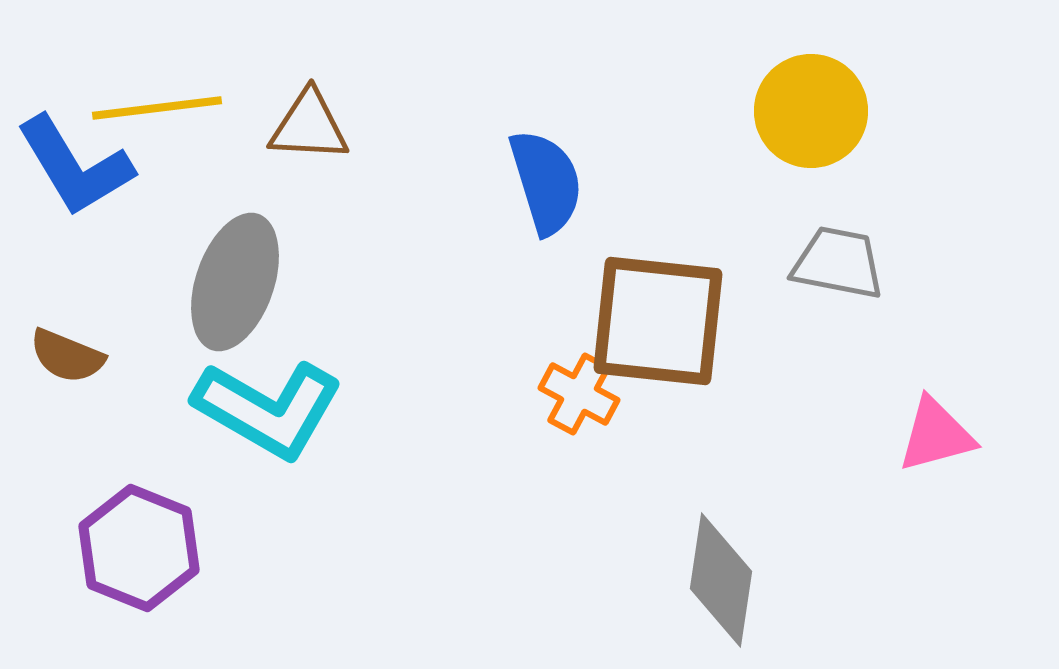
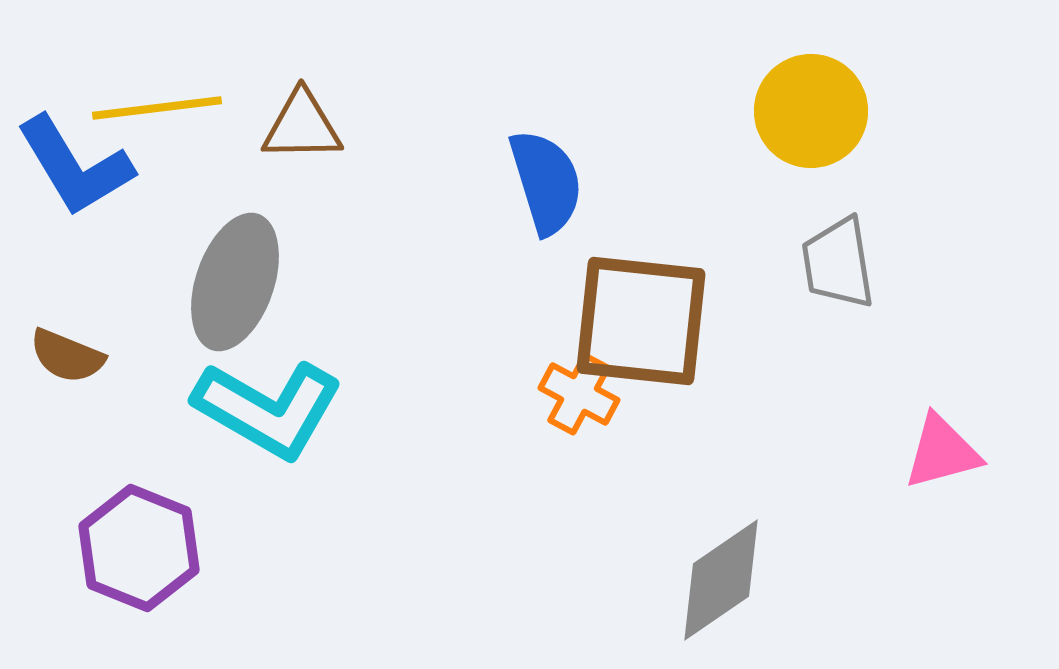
brown triangle: moved 7 px left; rotated 4 degrees counterclockwise
gray trapezoid: rotated 110 degrees counterclockwise
brown square: moved 17 px left
pink triangle: moved 6 px right, 17 px down
gray diamond: rotated 47 degrees clockwise
